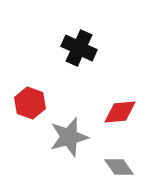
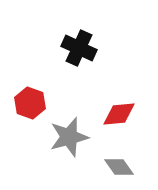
red diamond: moved 1 px left, 2 px down
